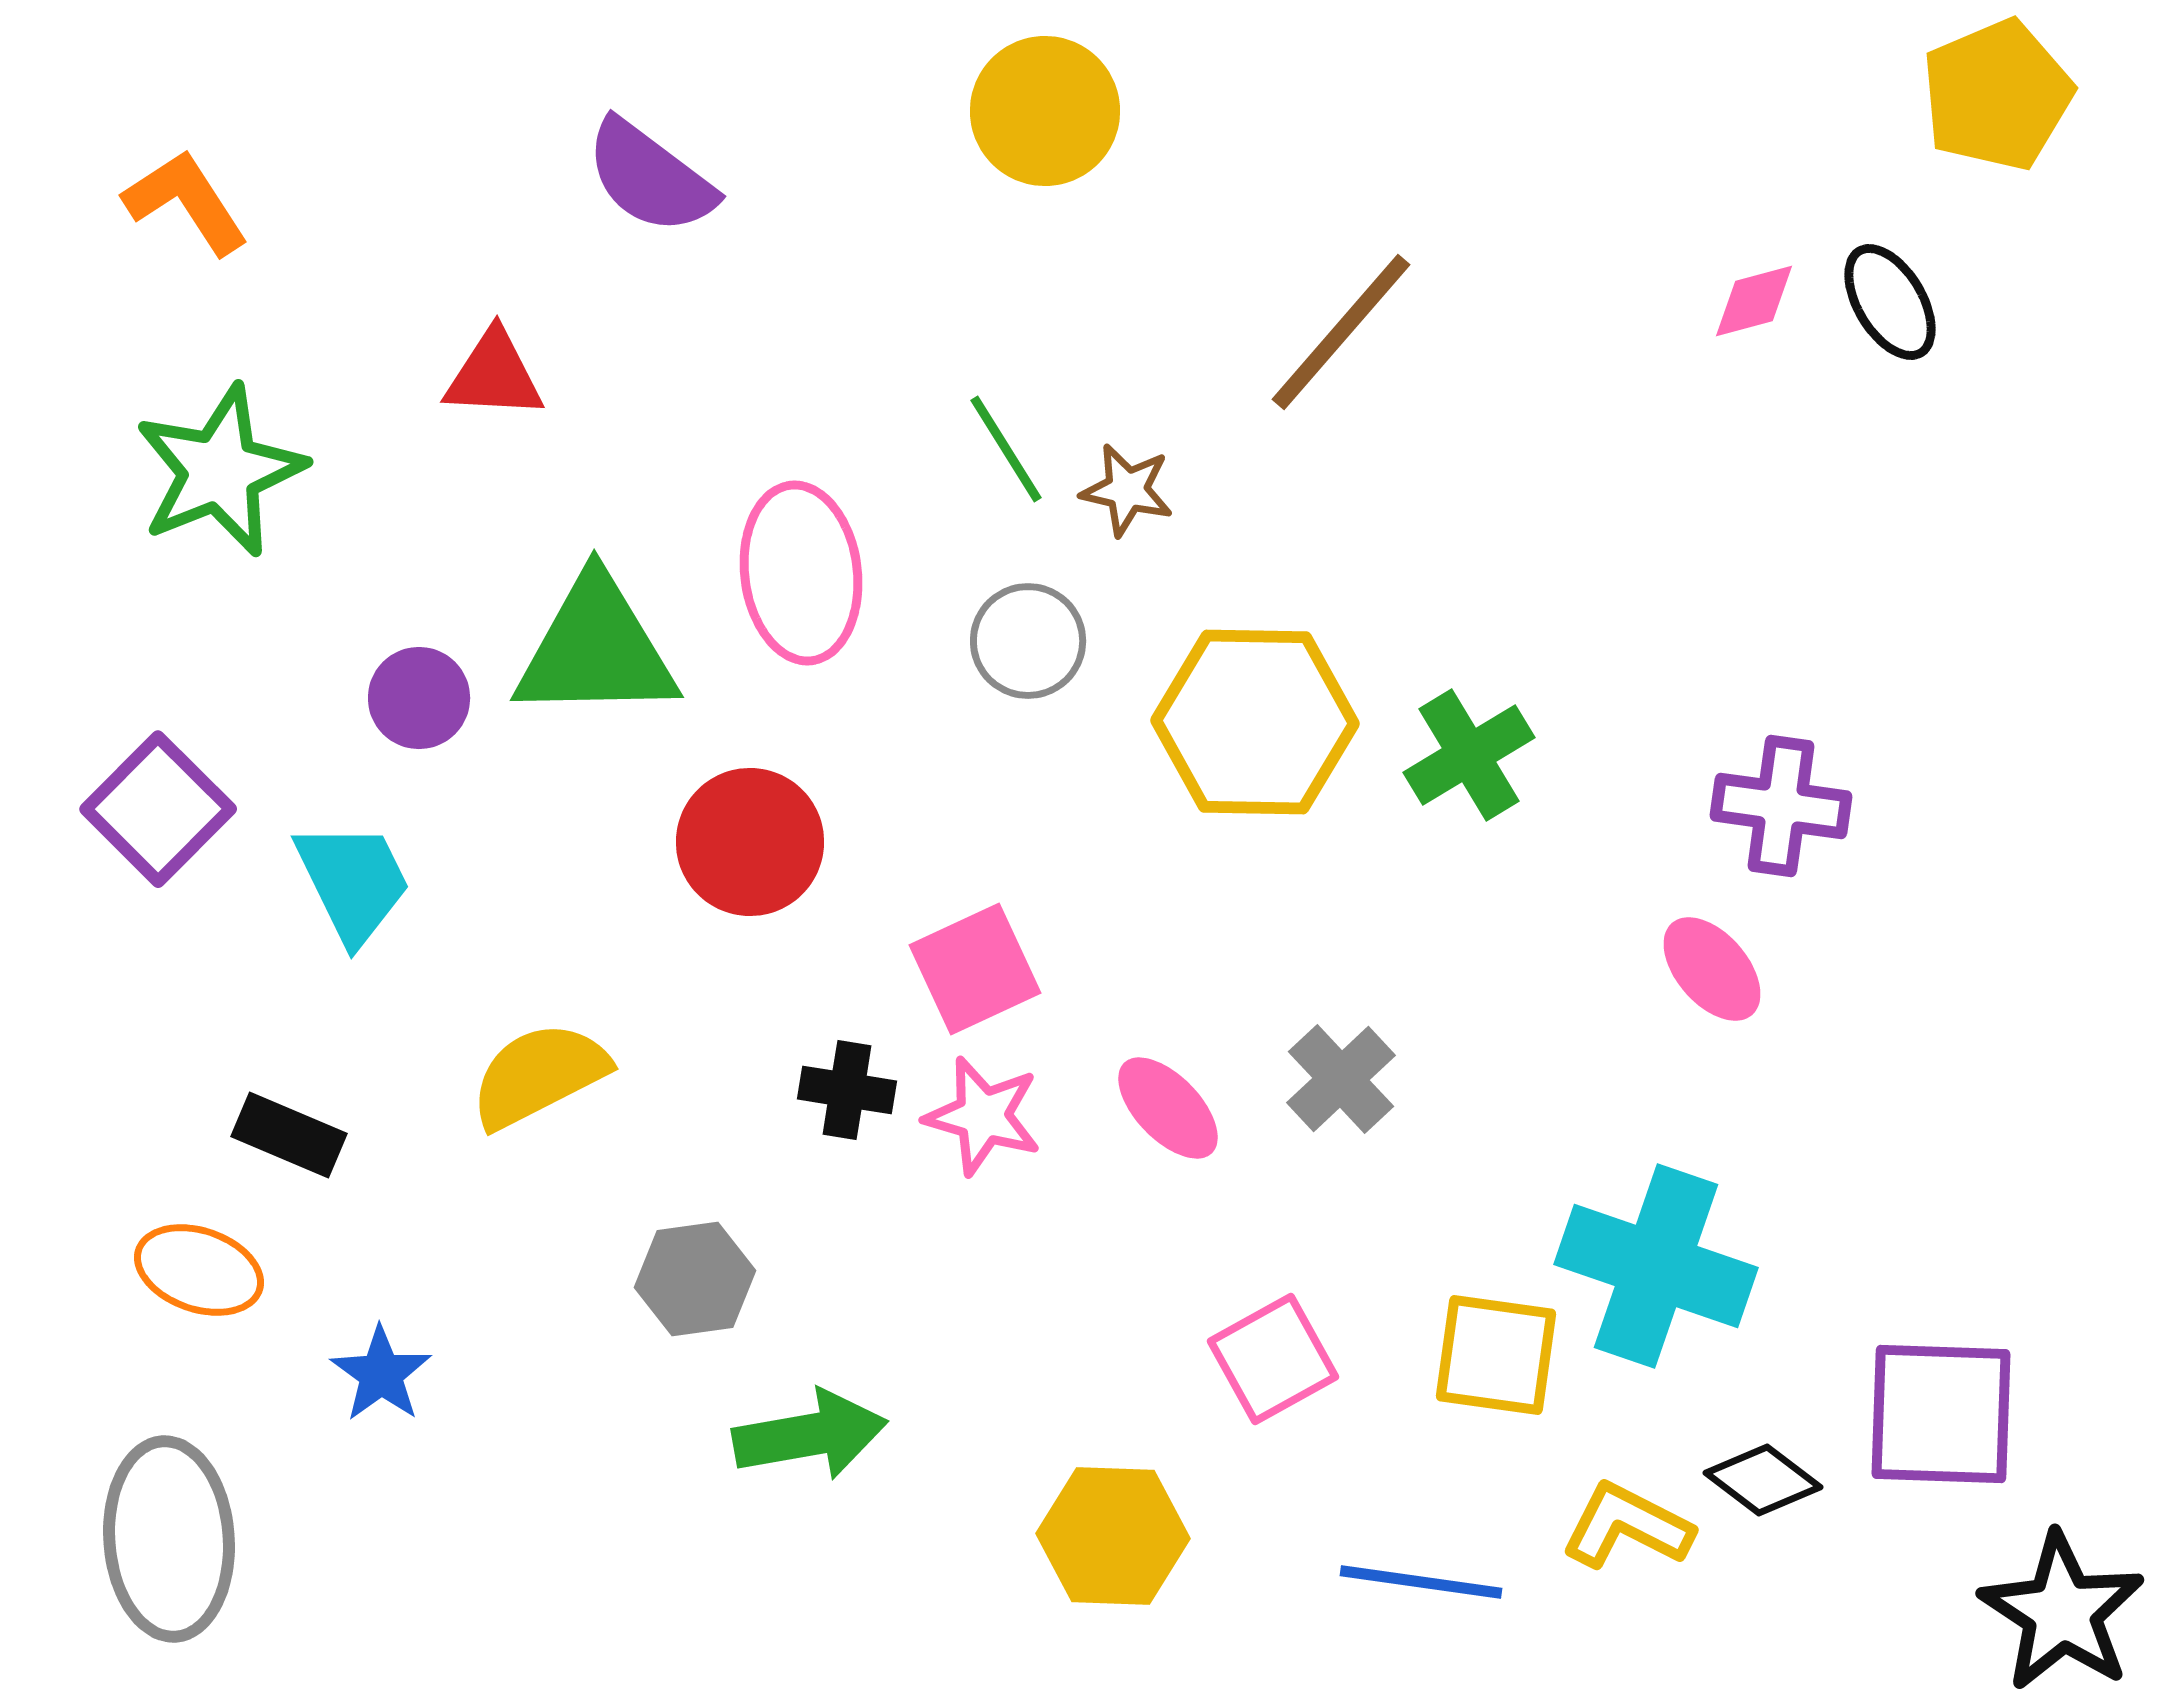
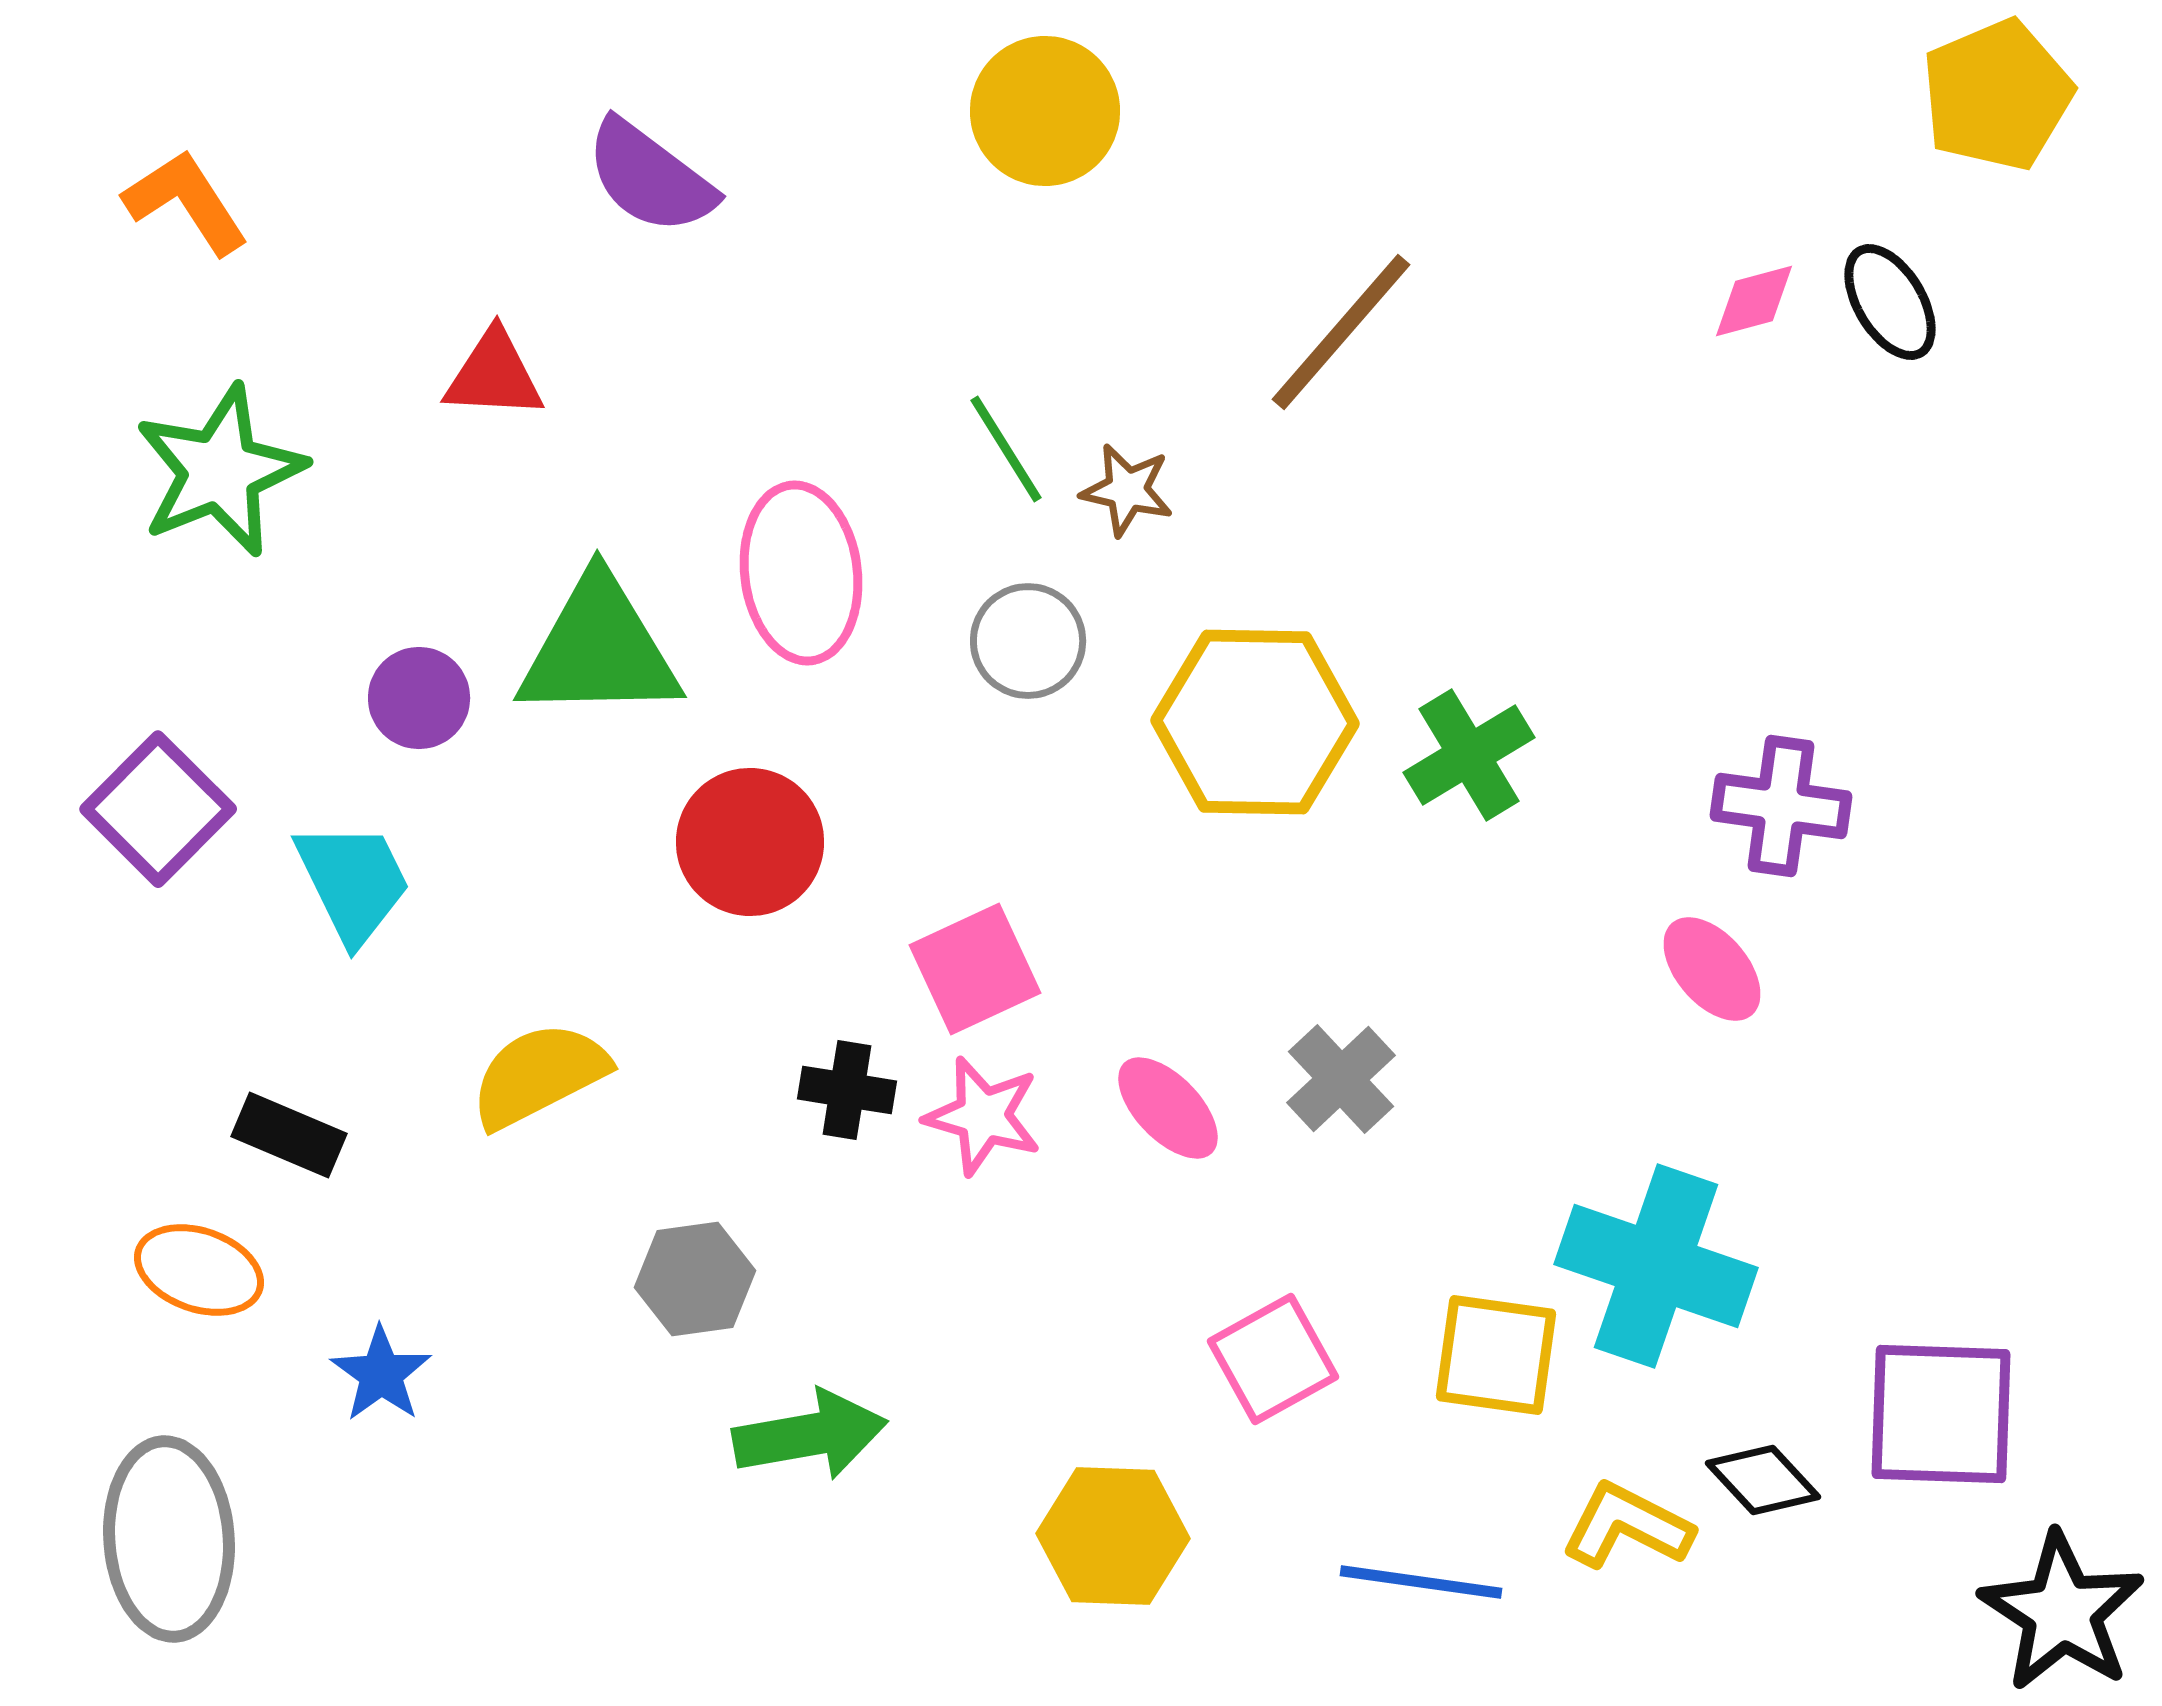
green triangle at (596, 649): moved 3 px right
black diamond at (1763, 1480): rotated 10 degrees clockwise
